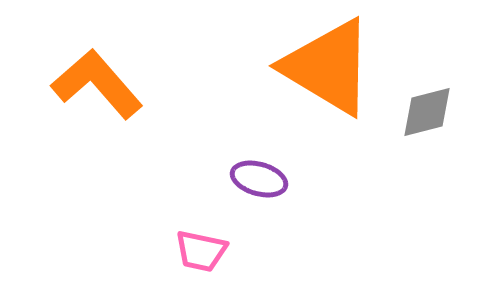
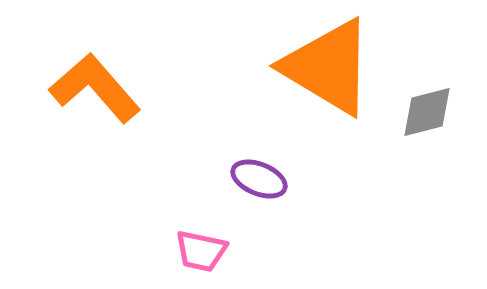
orange L-shape: moved 2 px left, 4 px down
purple ellipse: rotated 6 degrees clockwise
